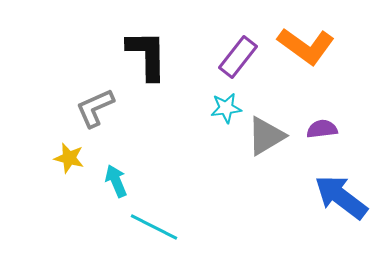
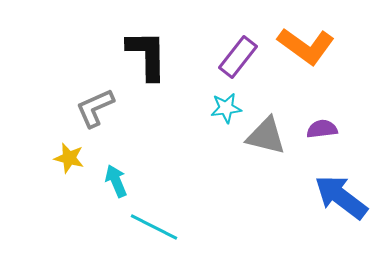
gray triangle: rotated 45 degrees clockwise
